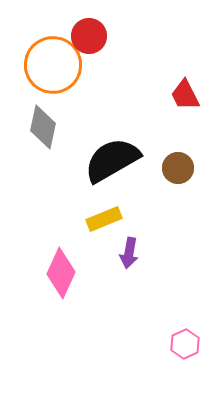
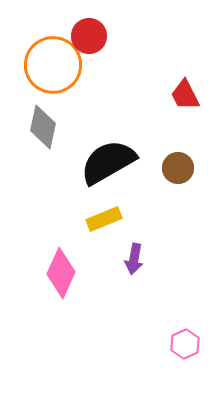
black semicircle: moved 4 px left, 2 px down
purple arrow: moved 5 px right, 6 px down
